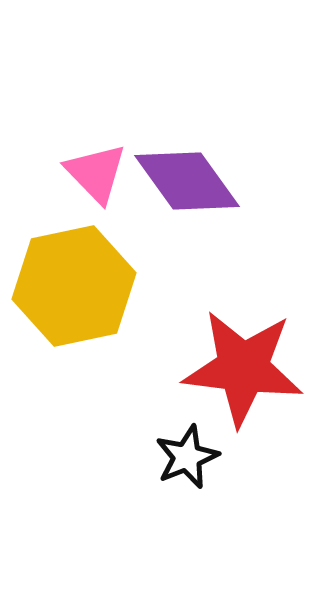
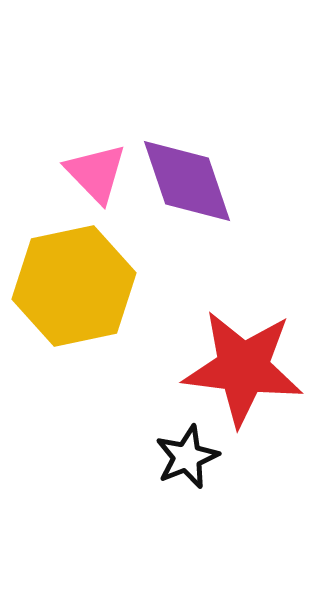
purple diamond: rotated 17 degrees clockwise
